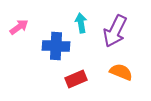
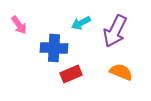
cyan arrow: rotated 108 degrees counterclockwise
pink arrow: moved 2 px up; rotated 90 degrees clockwise
blue cross: moved 2 px left, 2 px down
red rectangle: moved 5 px left, 5 px up
